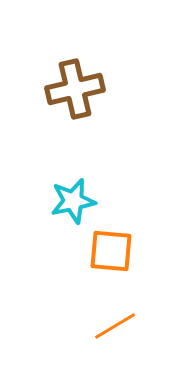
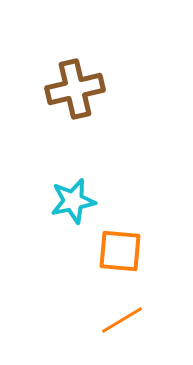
orange square: moved 9 px right
orange line: moved 7 px right, 6 px up
